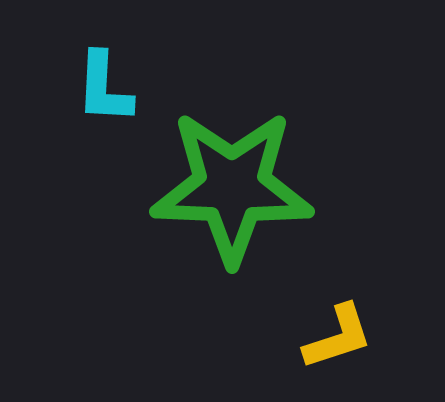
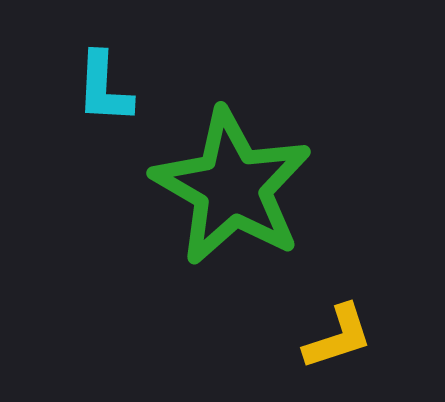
green star: rotated 28 degrees clockwise
